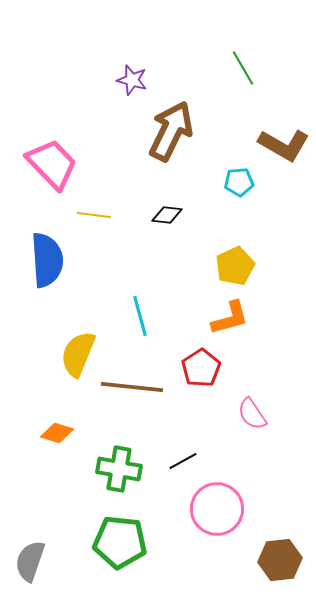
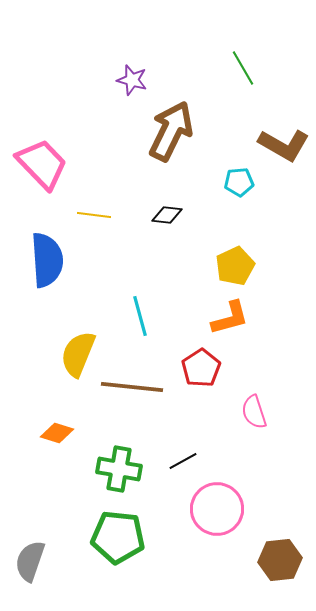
pink trapezoid: moved 10 px left
pink semicircle: moved 2 px right, 2 px up; rotated 16 degrees clockwise
green pentagon: moved 2 px left, 5 px up
